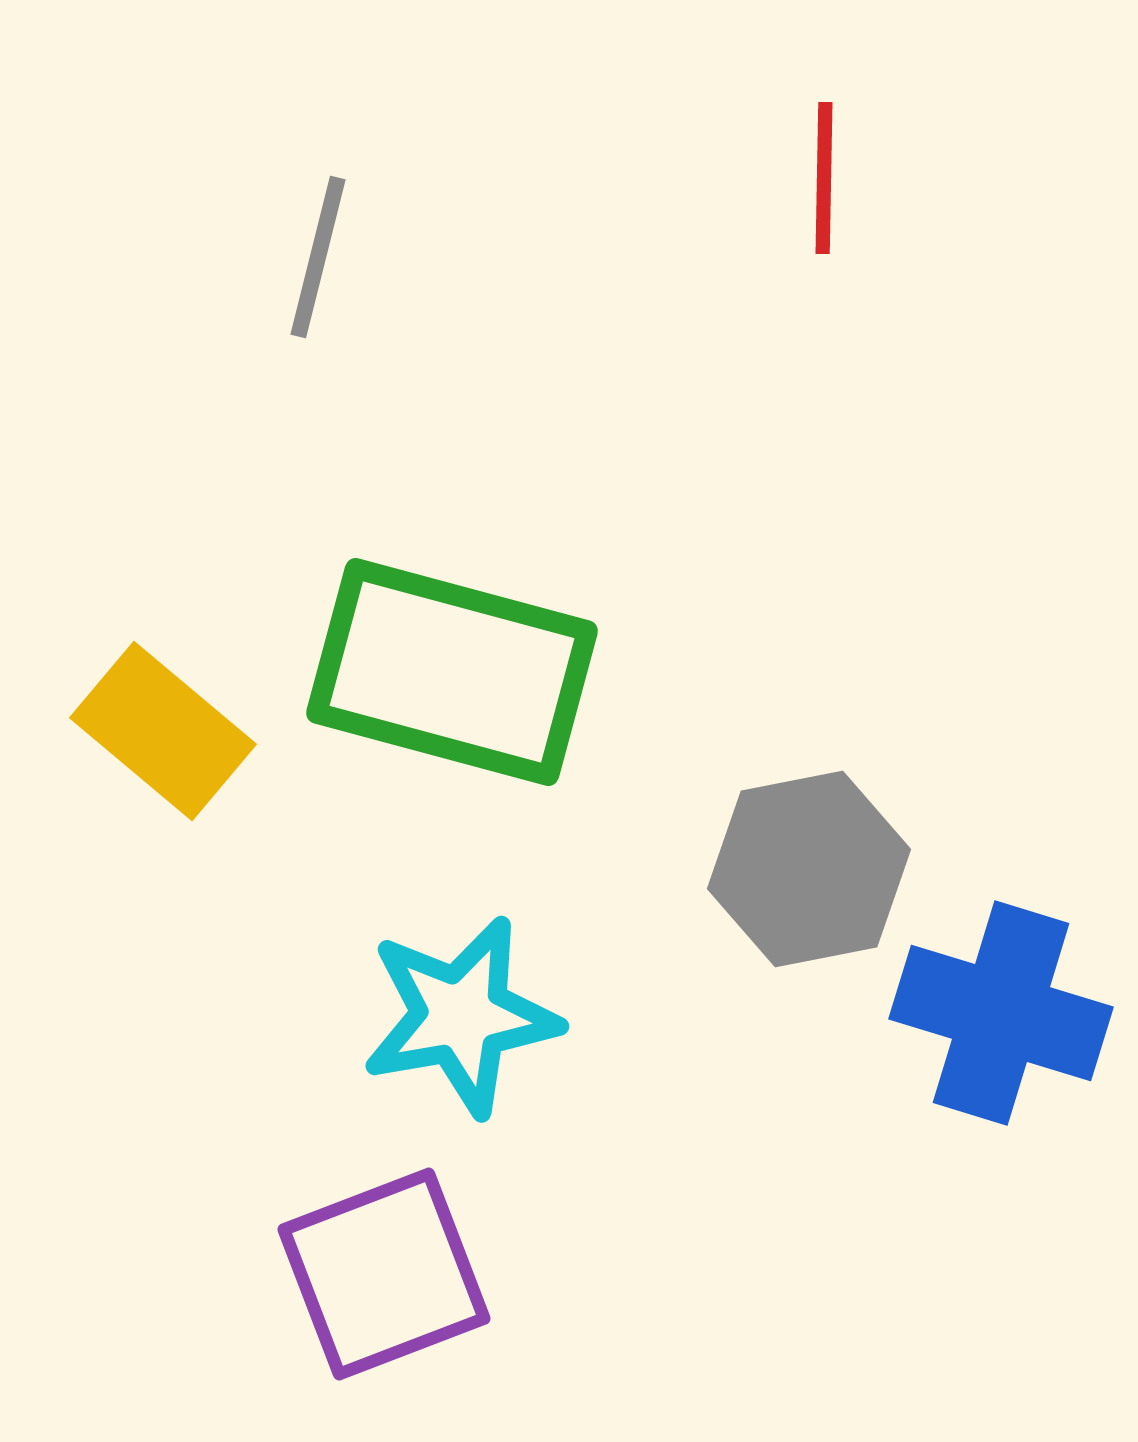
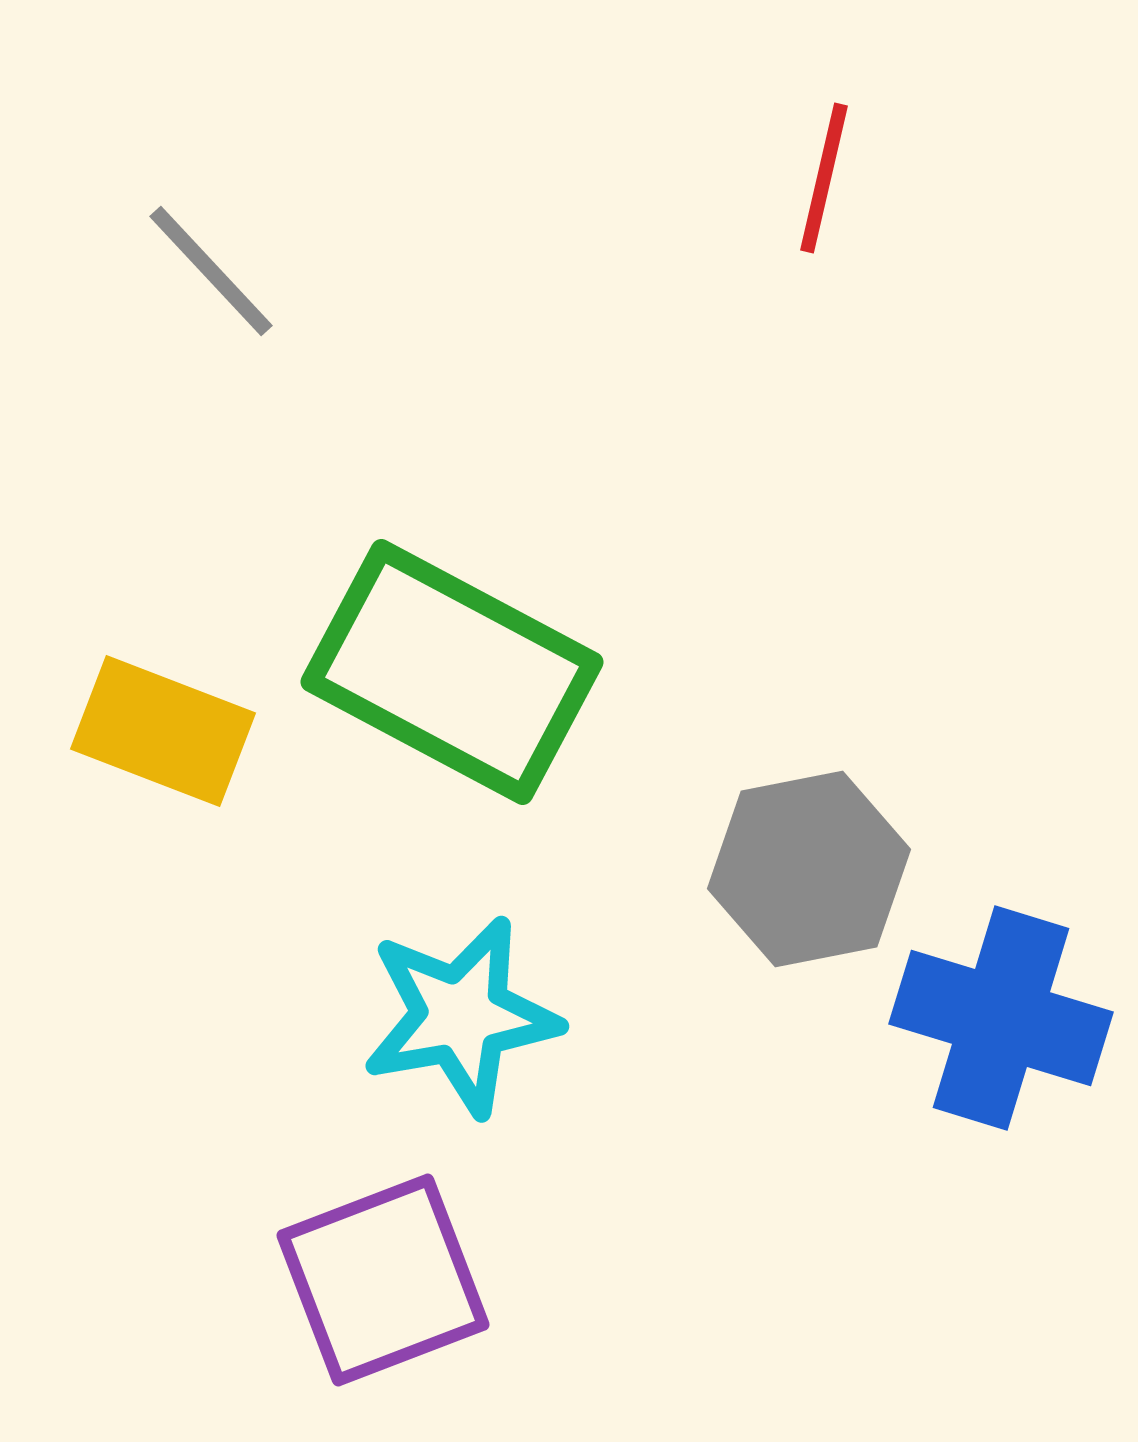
red line: rotated 12 degrees clockwise
gray line: moved 107 px left, 14 px down; rotated 57 degrees counterclockwise
green rectangle: rotated 13 degrees clockwise
yellow rectangle: rotated 19 degrees counterclockwise
blue cross: moved 5 px down
purple square: moved 1 px left, 6 px down
